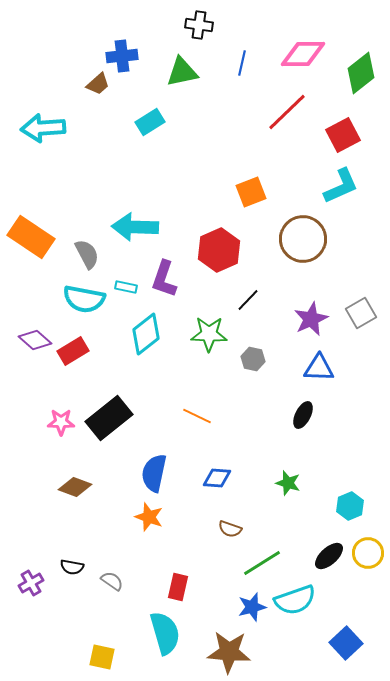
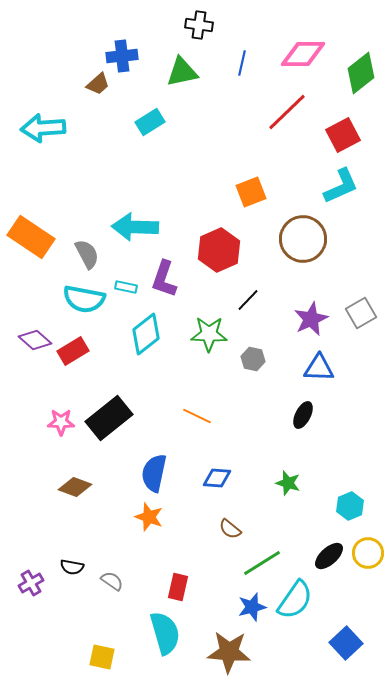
brown semicircle at (230, 529): rotated 20 degrees clockwise
cyan semicircle at (295, 600): rotated 36 degrees counterclockwise
